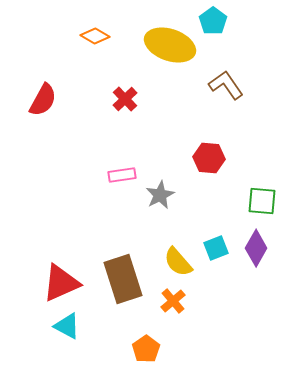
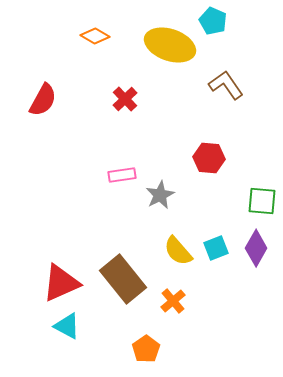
cyan pentagon: rotated 12 degrees counterclockwise
yellow semicircle: moved 11 px up
brown rectangle: rotated 21 degrees counterclockwise
